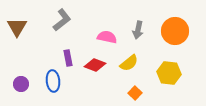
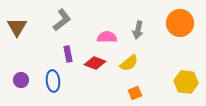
orange circle: moved 5 px right, 8 px up
pink semicircle: rotated 12 degrees counterclockwise
purple rectangle: moved 4 px up
red diamond: moved 2 px up
yellow hexagon: moved 17 px right, 9 px down
purple circle: moved 4 px up
orange square: rotated 24 degrees clockwise
